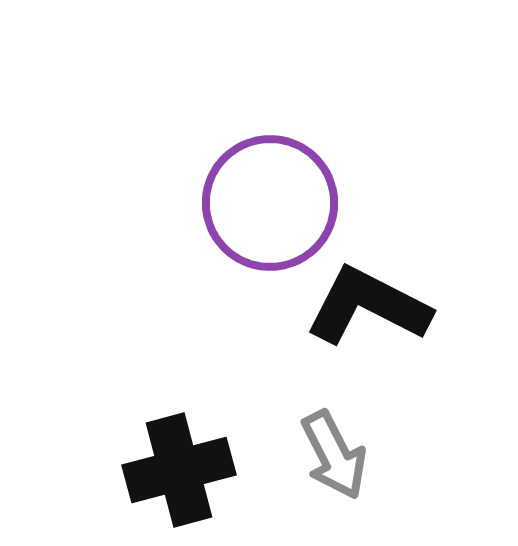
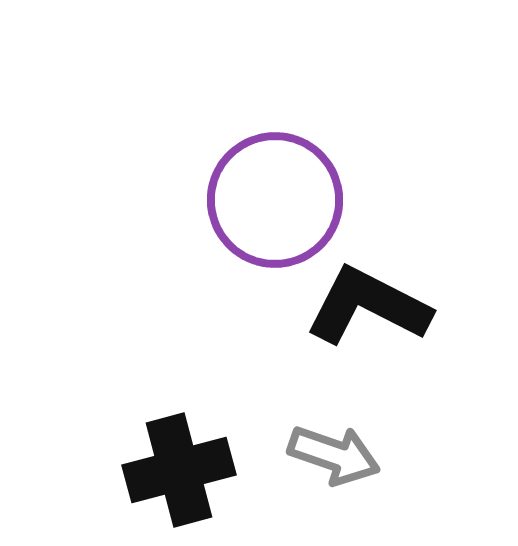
purple circle: moved 5 px right, 3 px up
gray arrow: rotated 44 degrees counterclockwise
